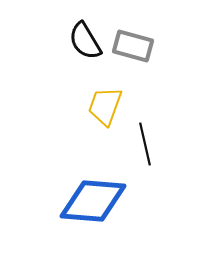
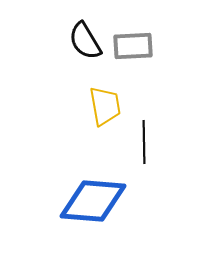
gray rectangle: rotated 18 degrees counterclockwise
yellow trapezoid: rotated 150 degrees clockwise
black line: moved 1 px left, 2 px up; rotated 12 degrees clockwise
